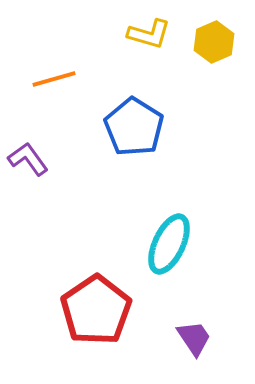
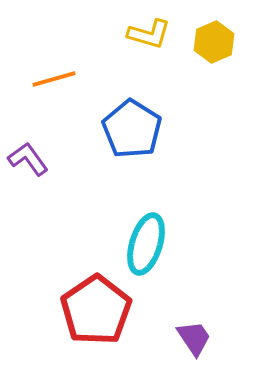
blue pentagon: moved 2 px left, 2 px down
cyan ellipse: moved 23 px left; rotated 8 degrees counterclockwise
